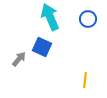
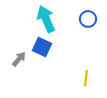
cyan arrow: moved 4 px left, 2 px down
yellow line: moved 1 px right, 2 px up
